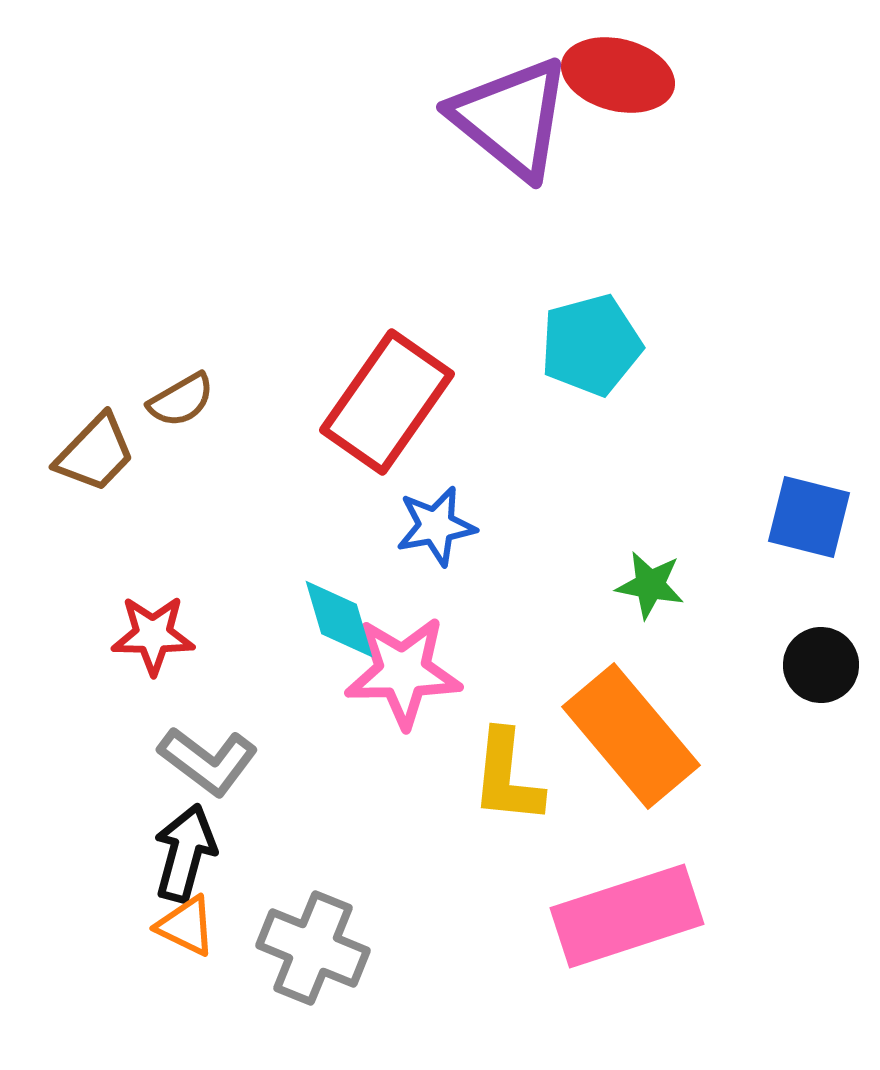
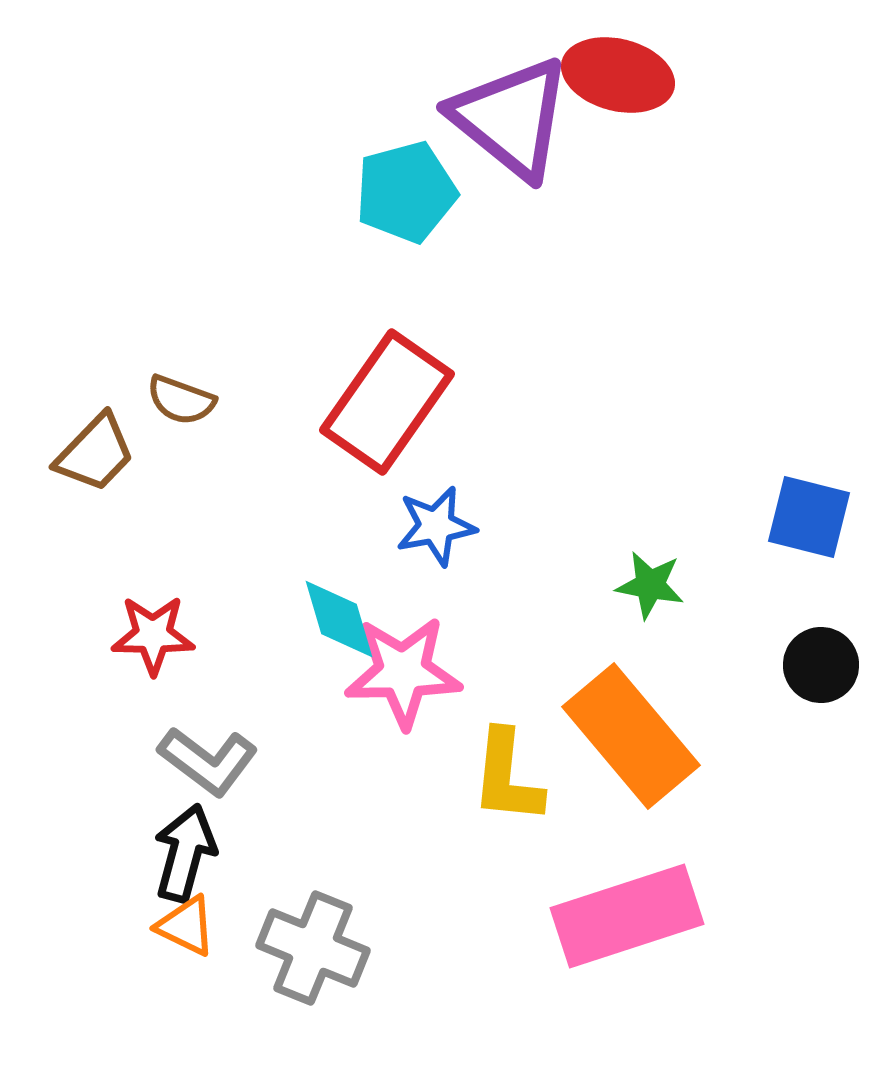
cyan pentagon: moved 185 px left, 153 px up
brown semicircle: rotated 50 degrees clockwise
